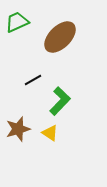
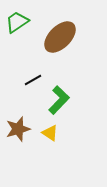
green trapezoid: rotated 10 degrees counterclockwise
green L-shape: moved 1 px left, 1 px up
